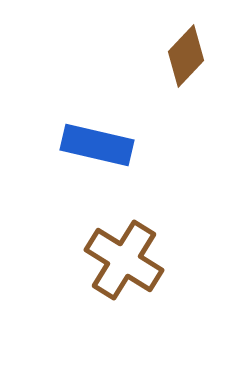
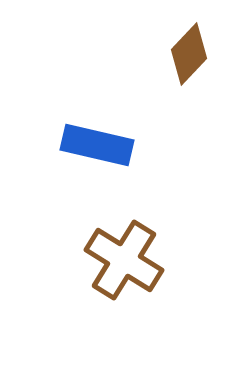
brown diamond: moved 3 px right, 2 px up
